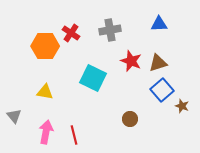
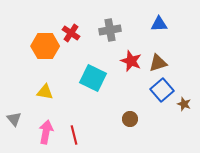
brown star: moved 2 px right, 2 px up
gray triangle: moved 3 px down
